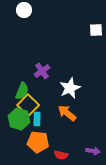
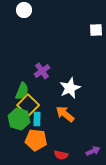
orange arrow: moved 2 px left, 1 px down
orange pentagon: moved 2 px left, 2 px up
purple arrow: rotated 32 degrees counterclockwise
